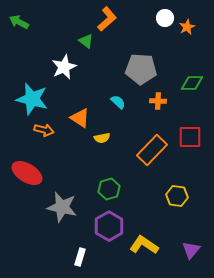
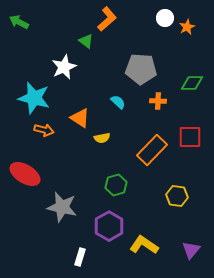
cyan star: moved 2 px right, 1 px up
red ellipse: moved 2 px left, 1 px down
green hexagon: moved 7 px right, 4 px up
